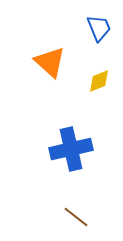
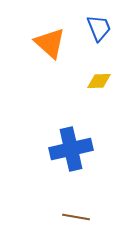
orange triangle: moved 19 px up
yellow diamond: rotated 20 degrees clockwise
brown line: rotated 28 degrees counterclockwise
